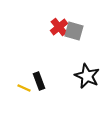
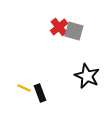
black rectangle: moved 1 px right, 12 px down
